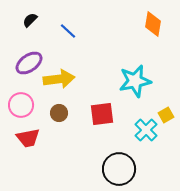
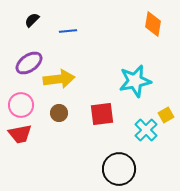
black semicircle: moved 2 px right
blue line: rotated 48 degrees counterclockwise
red trapezoid: moved 8 px left, 4 px up
